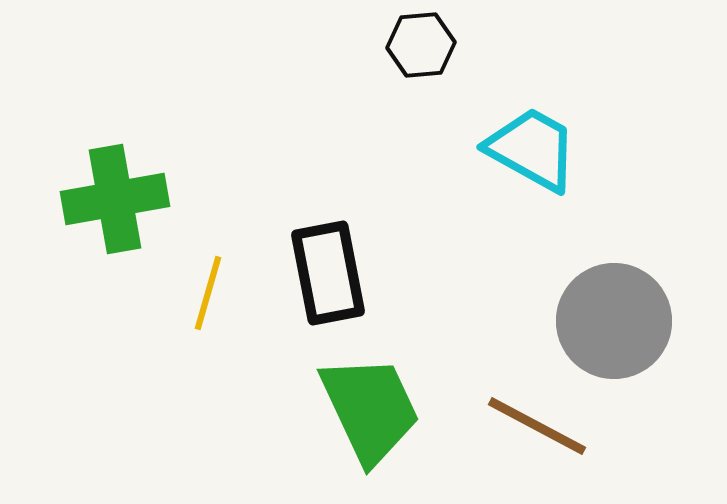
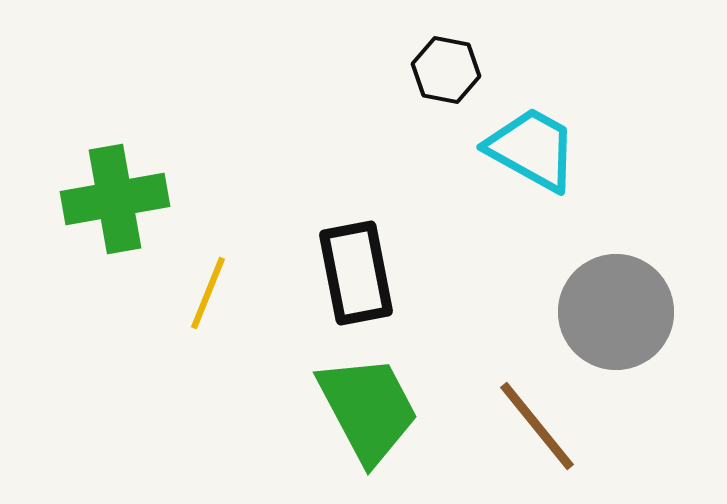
black hexagon: moved 25 px right, 25 px down; rotated 16 degrees clockwise
black rectangle: moved 28 px right
yellow line: rotated 6 degrees clockwise
gray circle: moved 2 px right, 9 px up
green trapezoid: moved 2 px left; rotated 3 degrees counterclockwise
brown line: rotated 23 degrees clockwise
